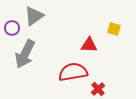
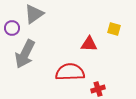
gray triangle: moved 2 px up
red triangle: moved 1 px up
red semicircle: moved 3 px left; rotated 8 degrees clockwise
red cross: rotated 24 degrees clockwise
